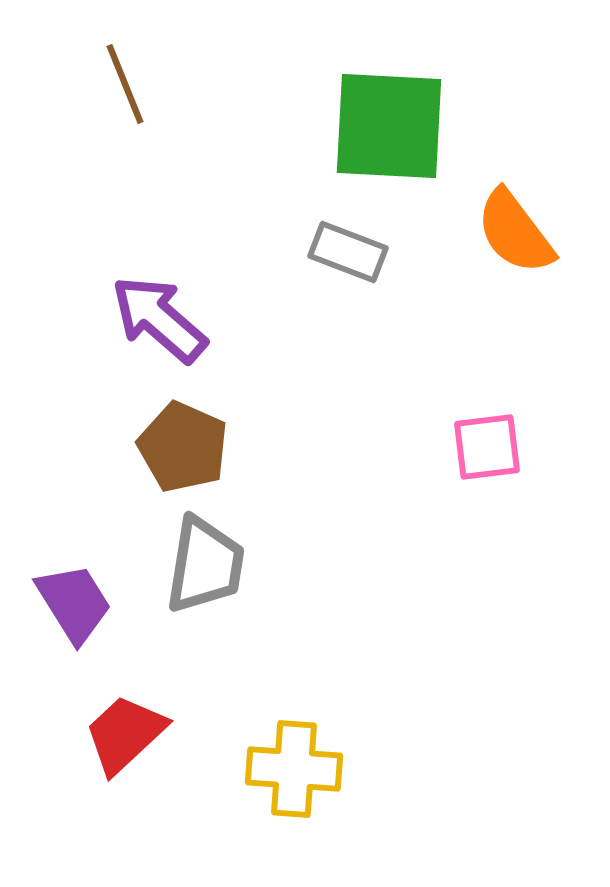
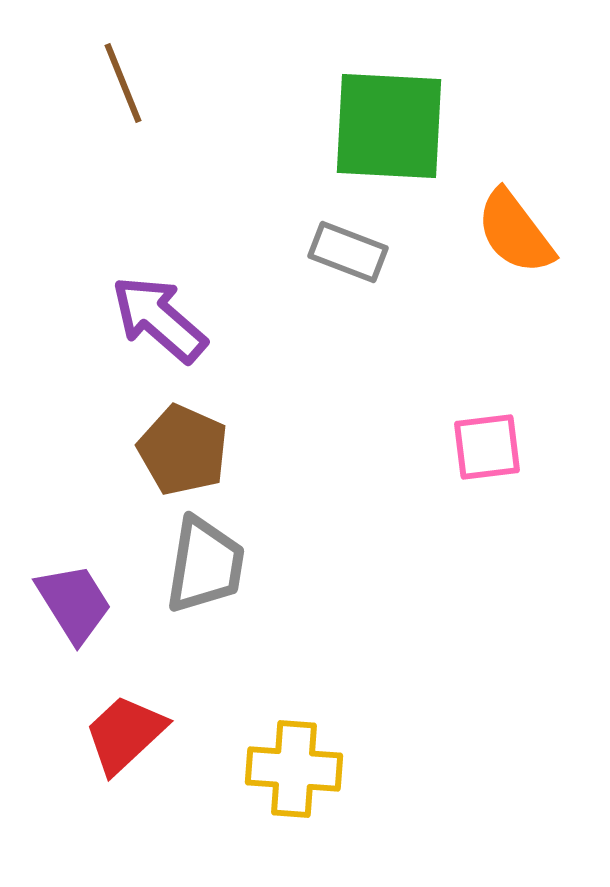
brown line: moved 2 px left, 1 px up
brown pentagon: moved 3 px down
